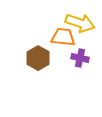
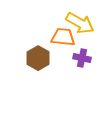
yellow arrow: rotated 12 degrees clockwise
purple cross: moved 2 px right
